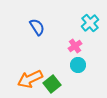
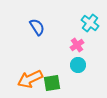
cyan cross: rotated 12 degrees counterclockwise
pink cross: moved 2 px right, 1 px up
green square: moved 1 px up; rotated 30 degrees clockwise
